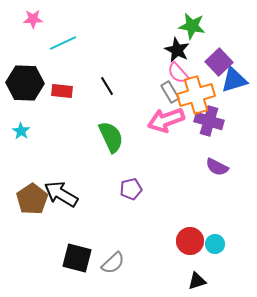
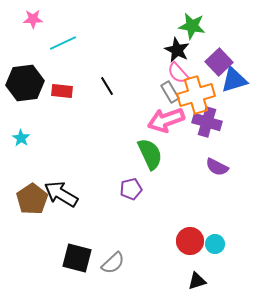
black hexagon: rotated 9 degrees counterclockwise
purple cross: moved 2 px left, 1 px down
cyan star: moved 7 px down
green semicircle: moved 39 px right, 17 px down
